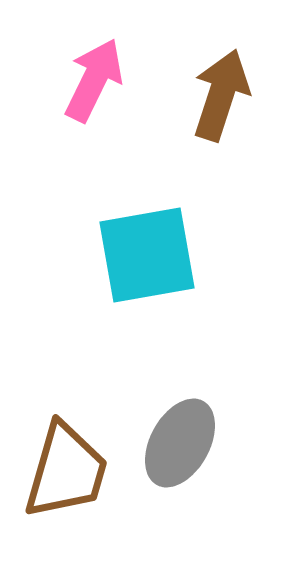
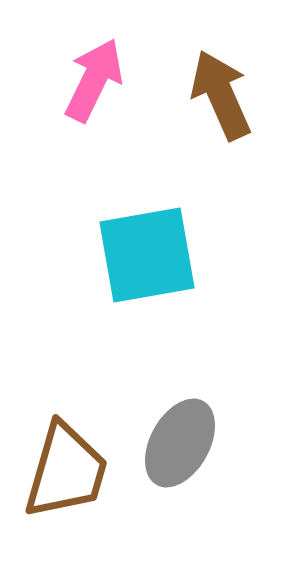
brown arrow: rotated 42 degrees counterclockwise
